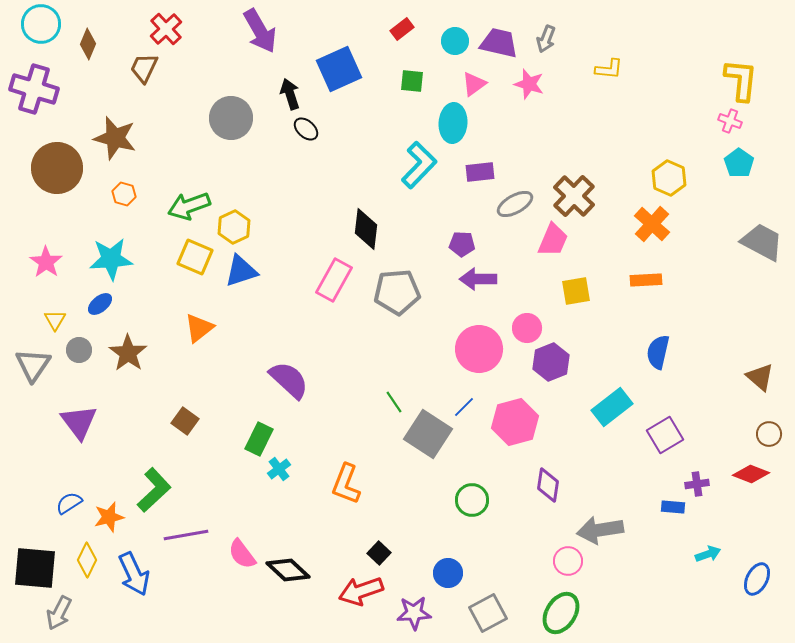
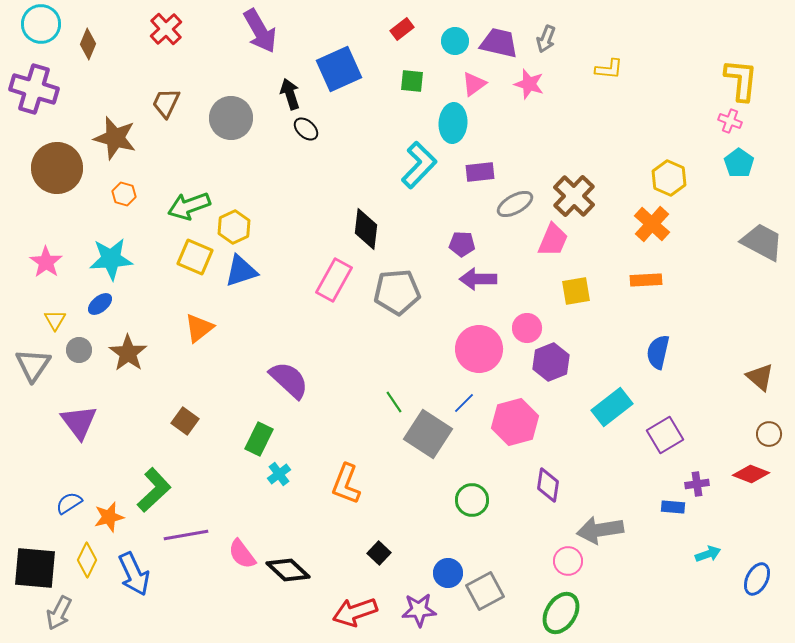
brown trapezoid at (144, 68): moved 22 px right, 35 px down
blue line at (464, 407): moved 4 px up
cyan cross at (279, 469): moved 5 px down
red arrow at (361, 591): moved 6 px left, 21 px down
purple star at (414, 613): moved 5 px right, 3 px up
gray square at (488, 613): moved 3 px left, 22 px up
